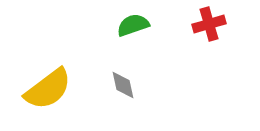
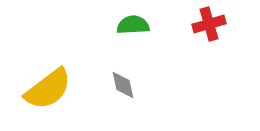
green semicircle: rotated 16 degrees clockwise
